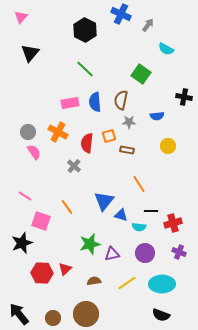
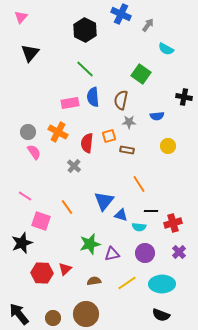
blue semicircle at (95, 102): moved 2 px left, 5 px up
purple cross at (179, 252): rotated 24 degrees clockwise
